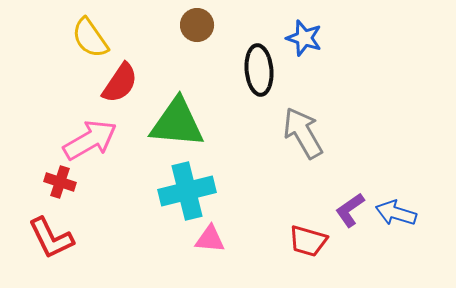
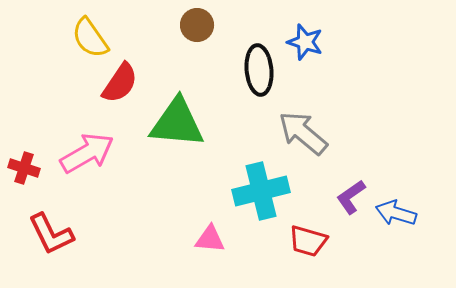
blue star: moved 1 px right, 4 px down
gray arrow: rotated 20 degrees counterclockwise
pink arrow: moved 3 px left, 13 px down
red cross: moved 36 px left, 14 px up
cyan cross: moved 74 px right
purple L-shape: moved 1 px right, 13 px up
red L-shape: moved 4 px up
